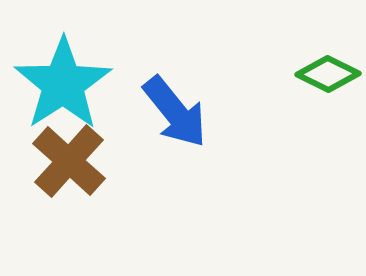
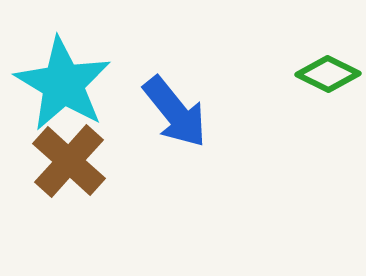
cyan star: rotated 8 degrees counterclockwise
